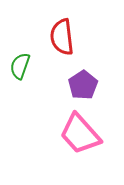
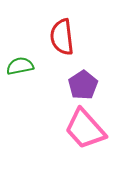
green semicircle: rotated 60 degrees clockwise
pink trapezoid: moved 5 px right, 5 px up
